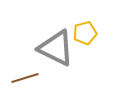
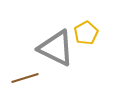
yellow pentagon: moved 1 px right; rotated 15 degrees counterclockwise
